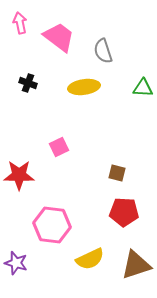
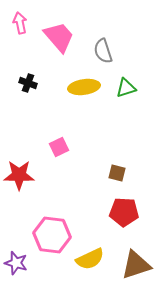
pink trapezoid: rotated 12 degrees clockwise
green triangle: moved 17 px left; rotated 20 degrees counterclockwise
pink hexagon: moved 10 px down
